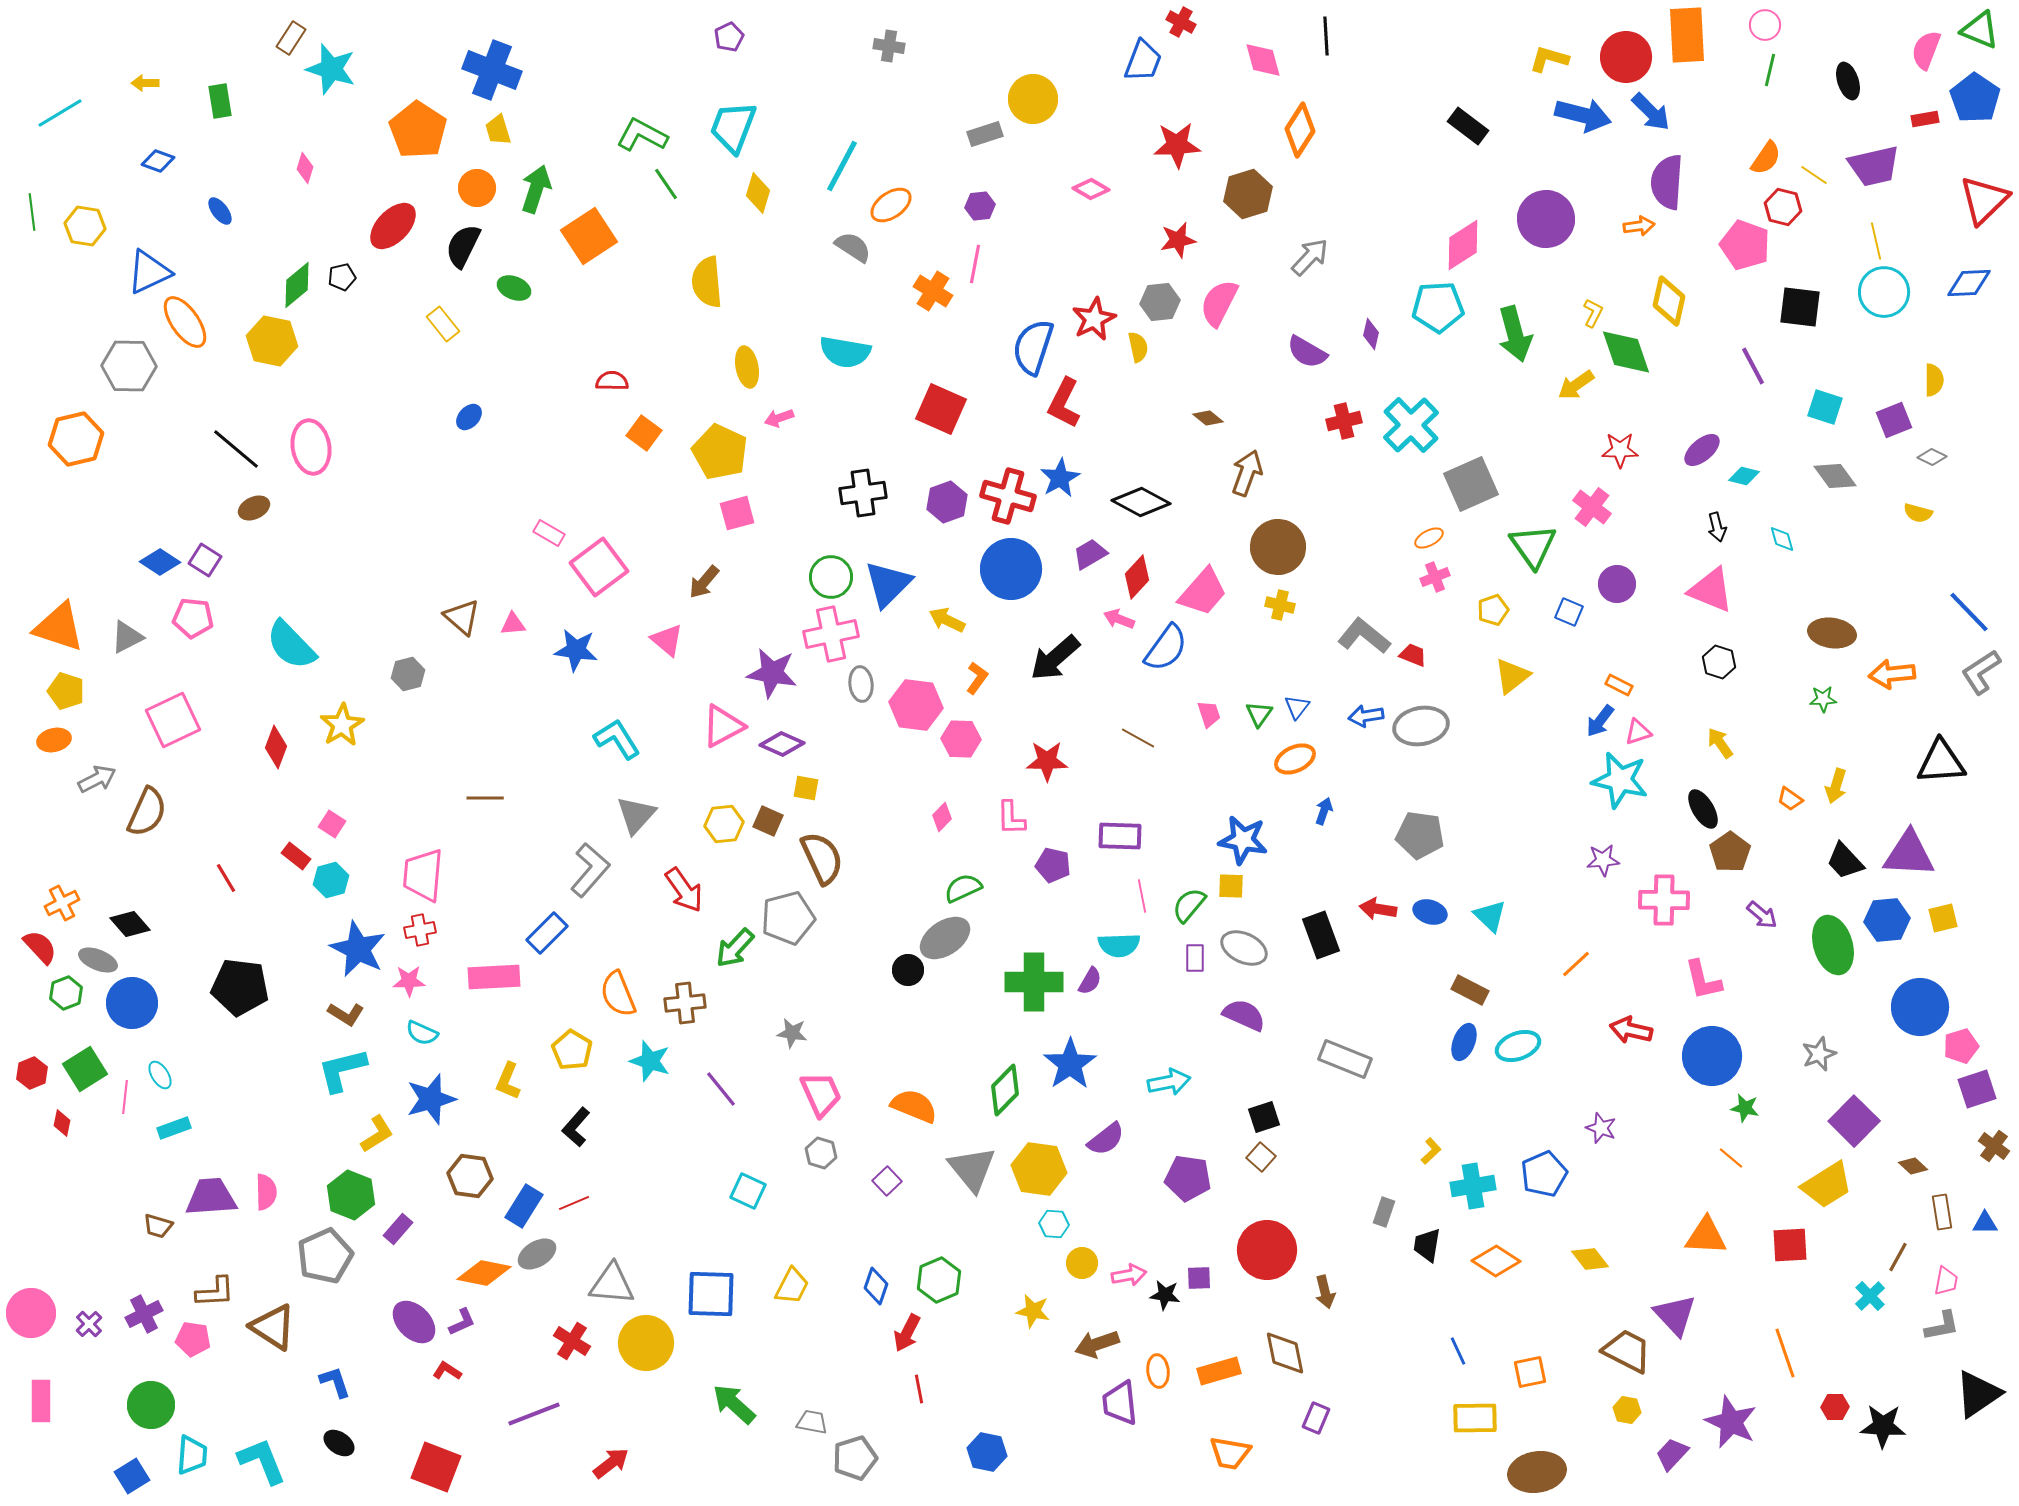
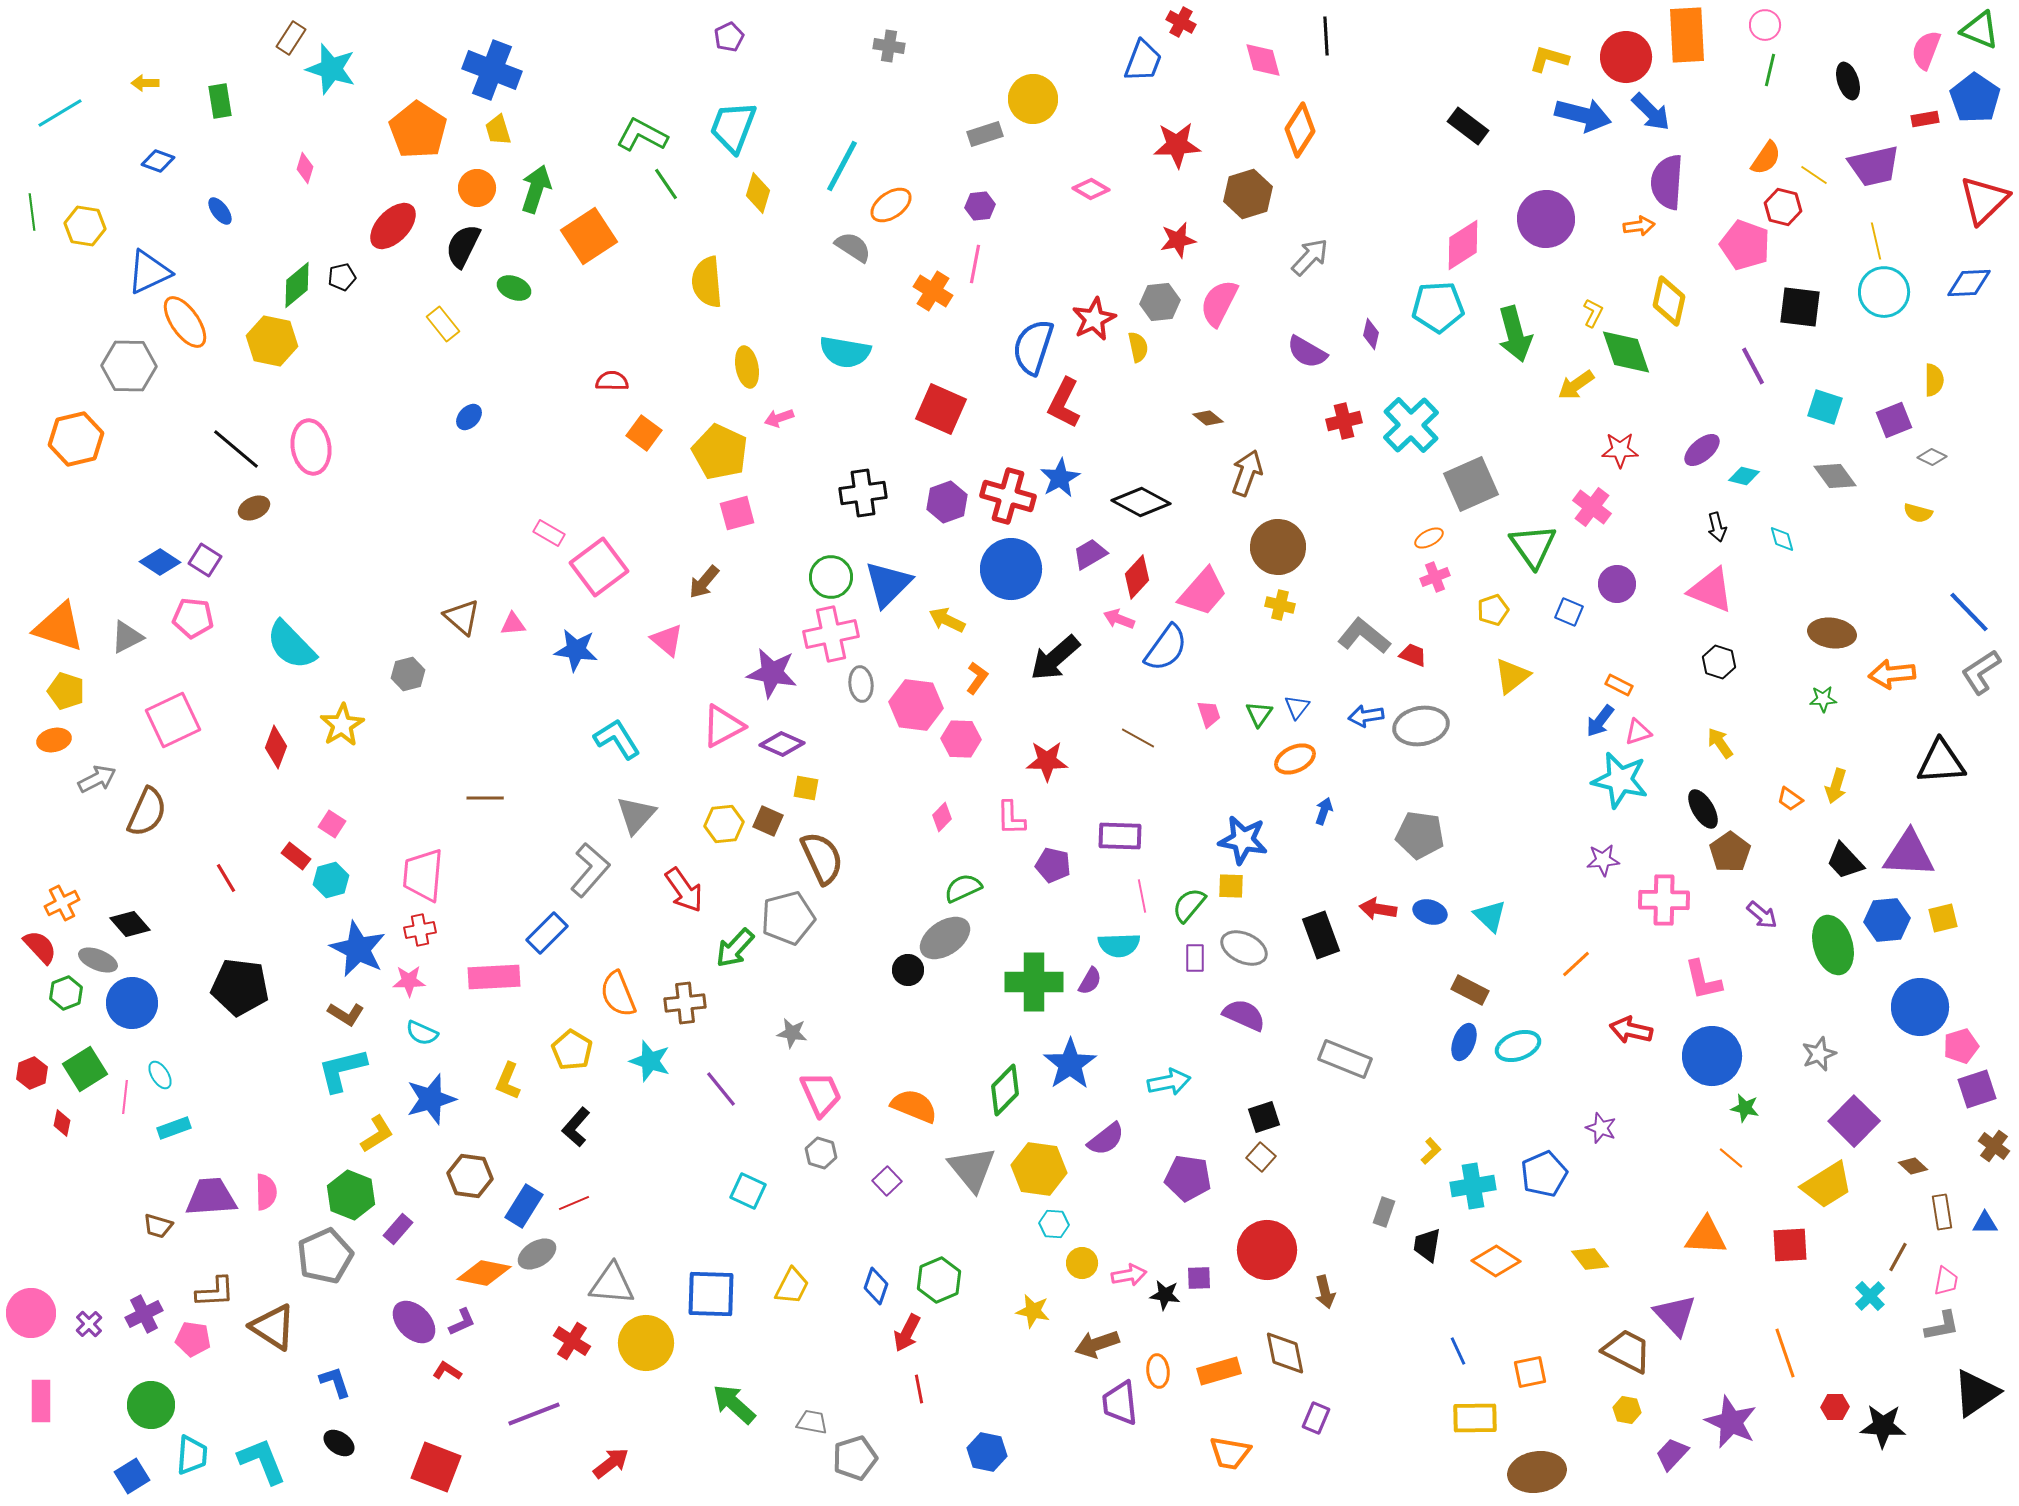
black triangle at (1978, 1394): moved 2 px left, 1 px up
